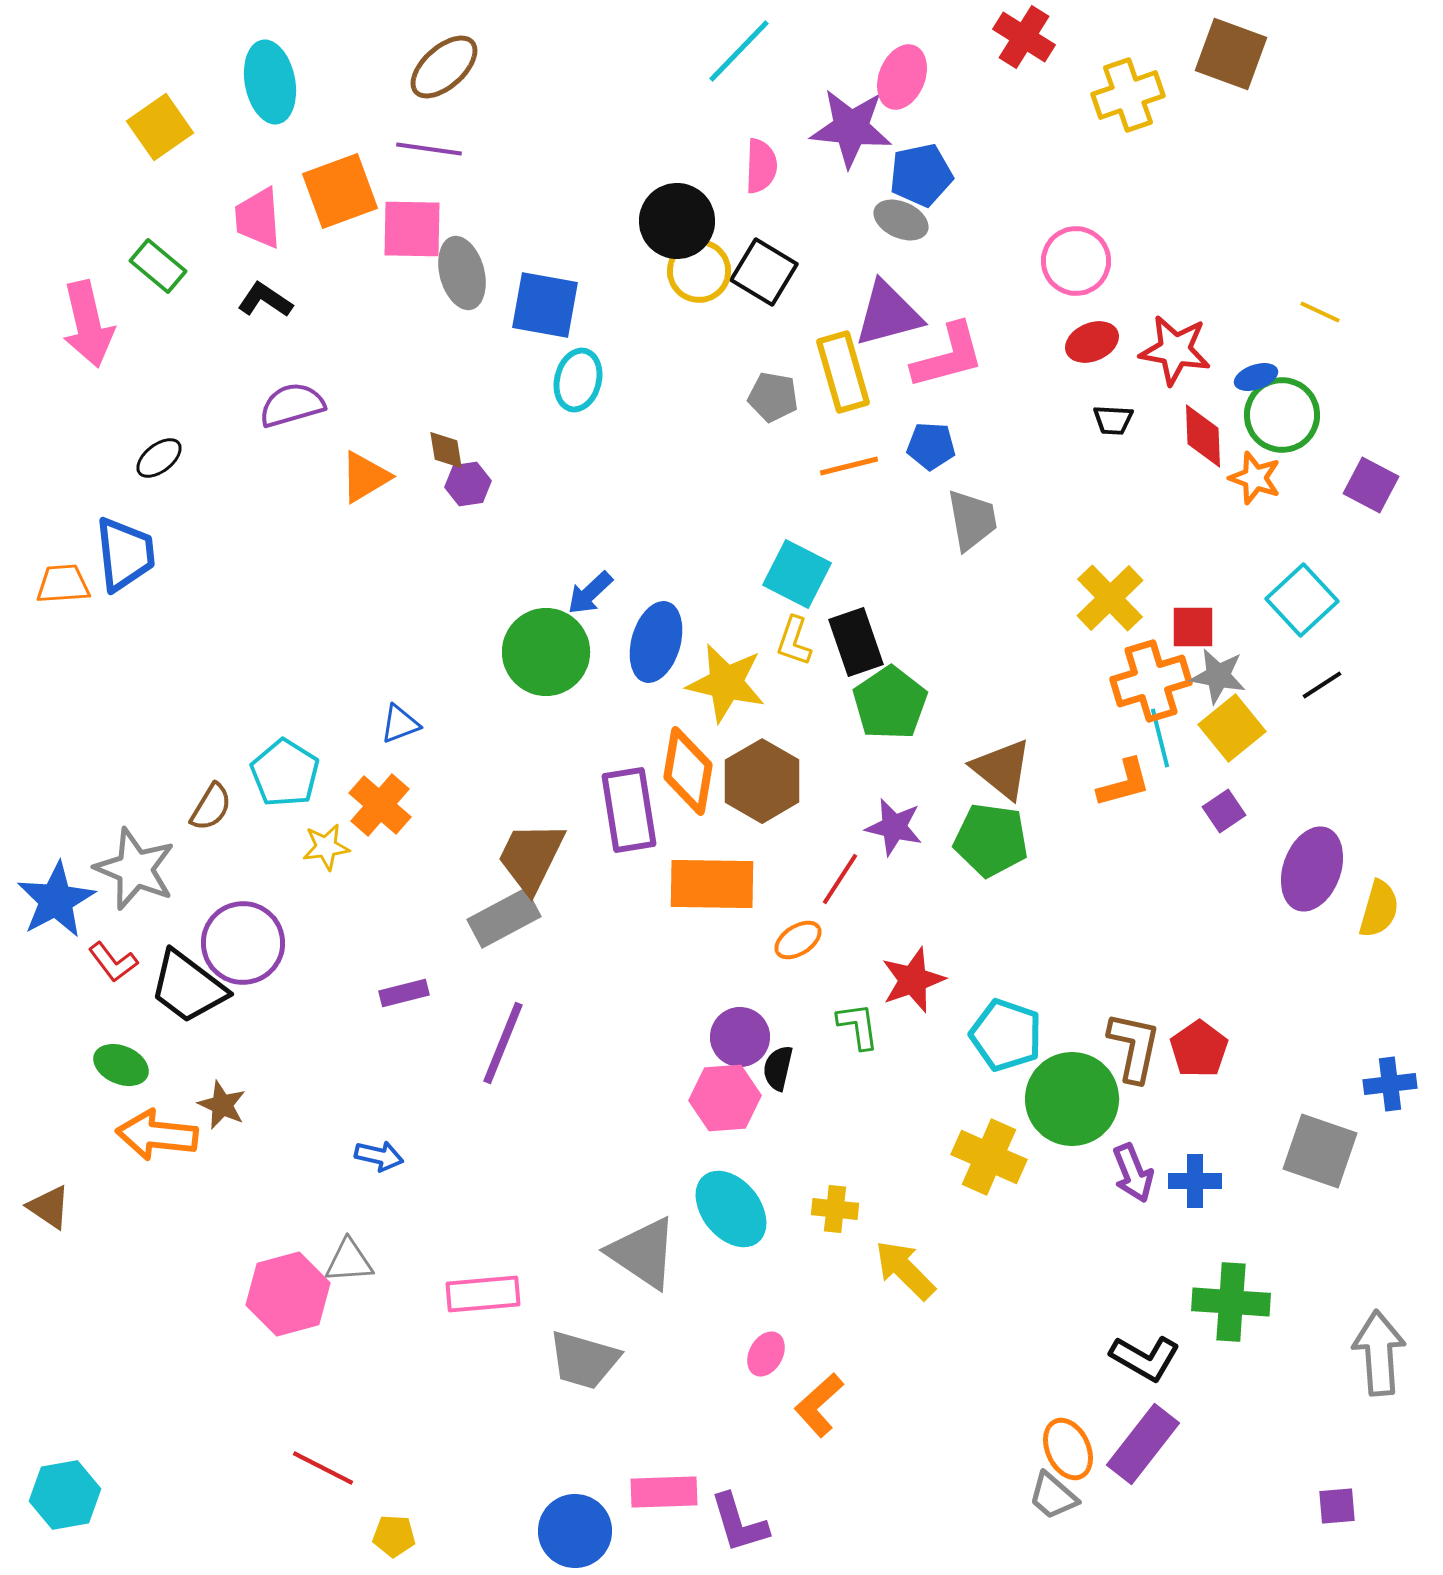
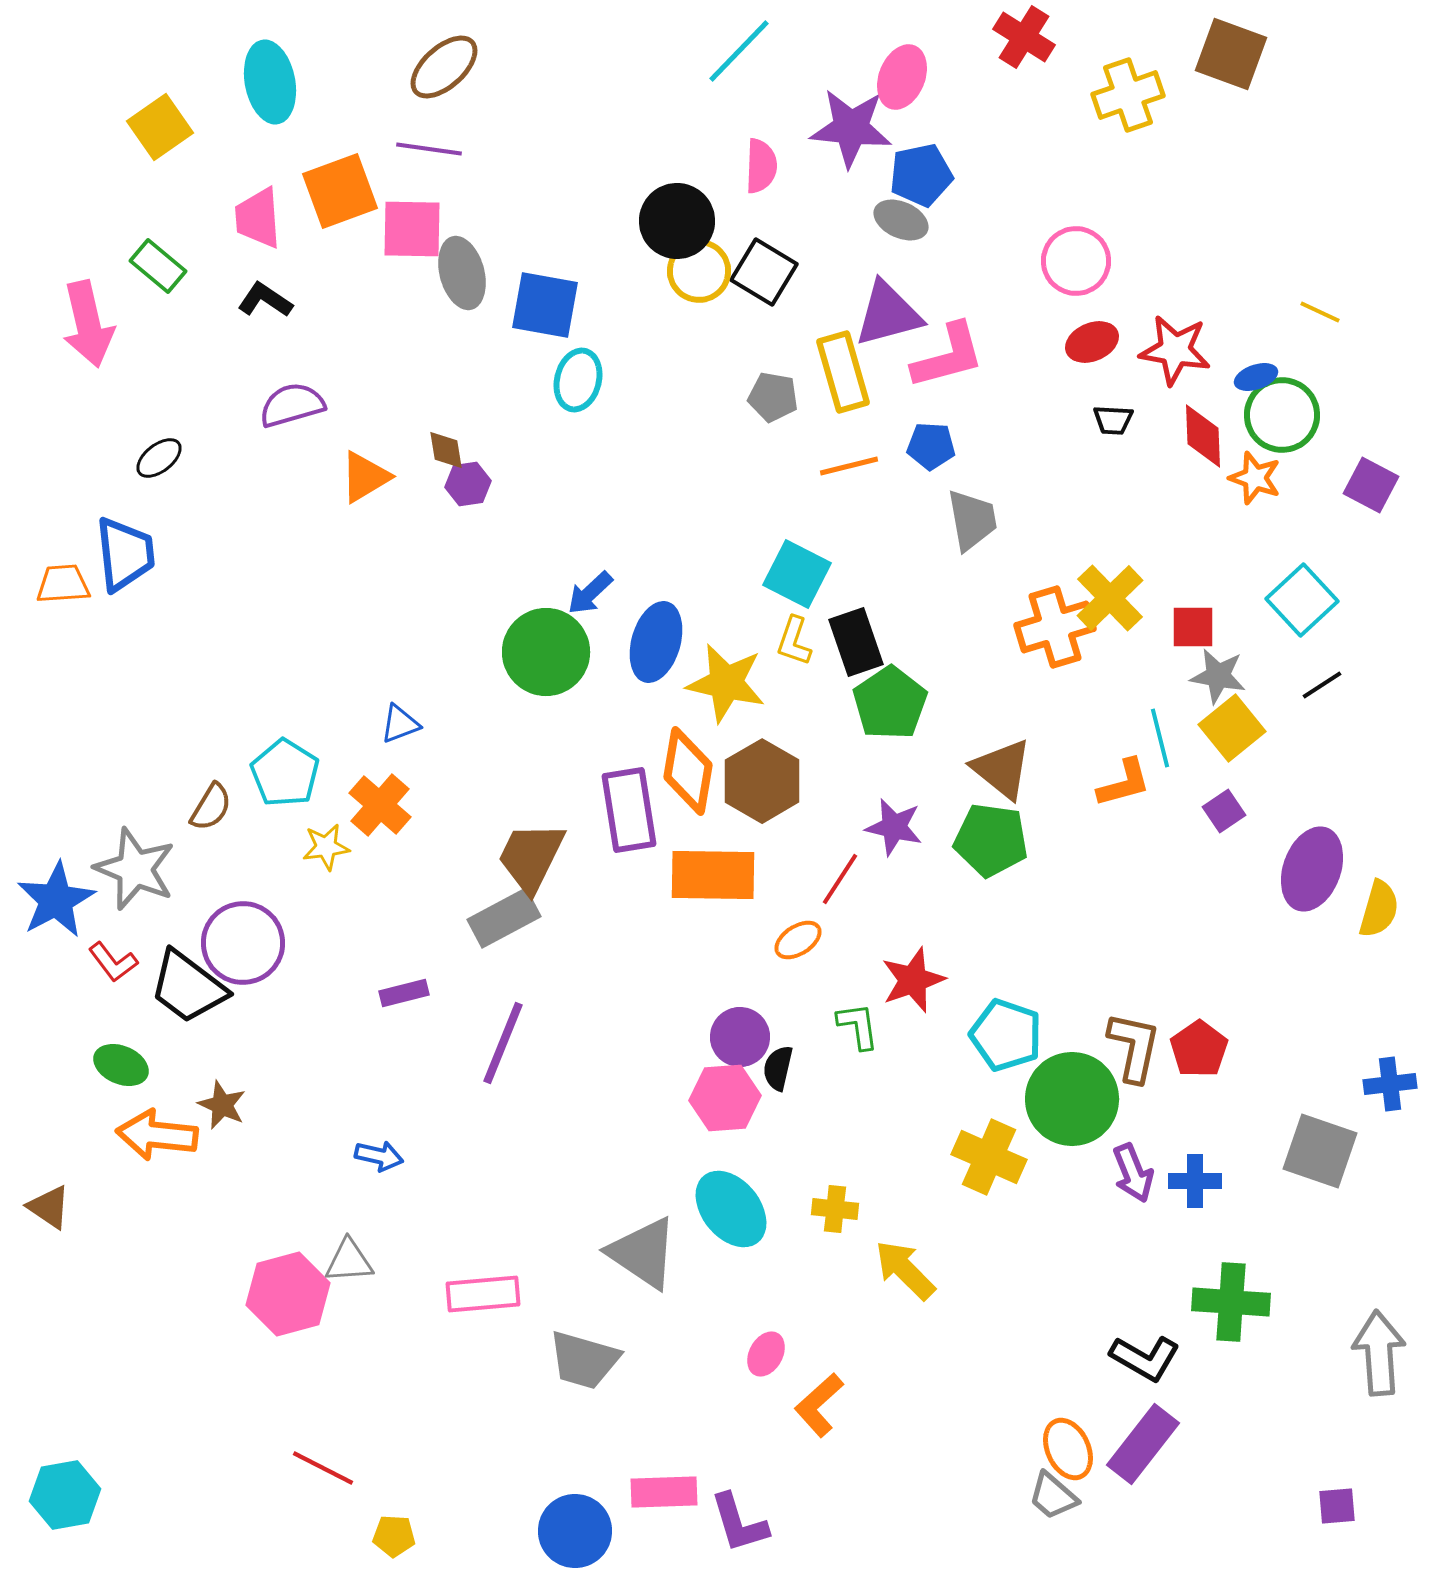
orange cross at (1151, 681): moved 96 px left, 54 px up
orange rectangle at (712, 884): moved 1 px right, 9 px up
